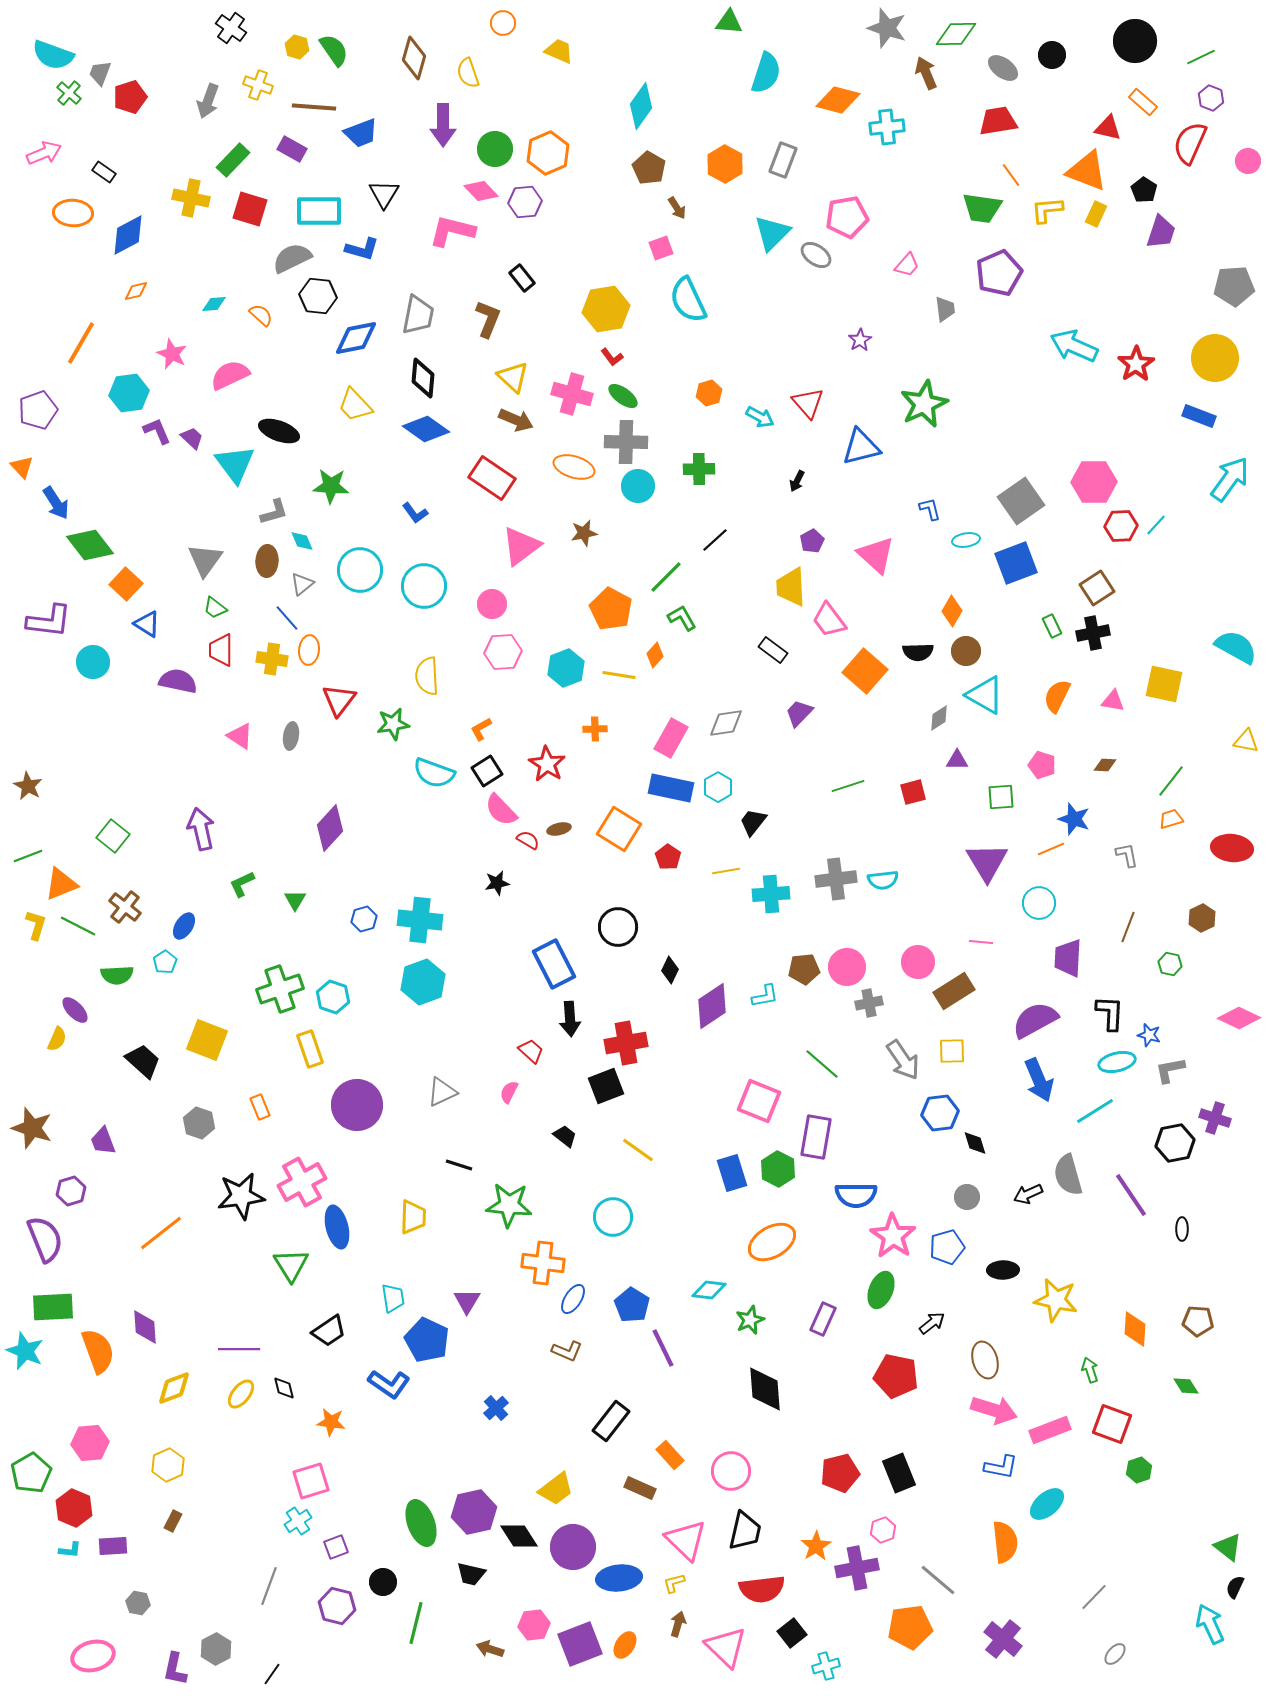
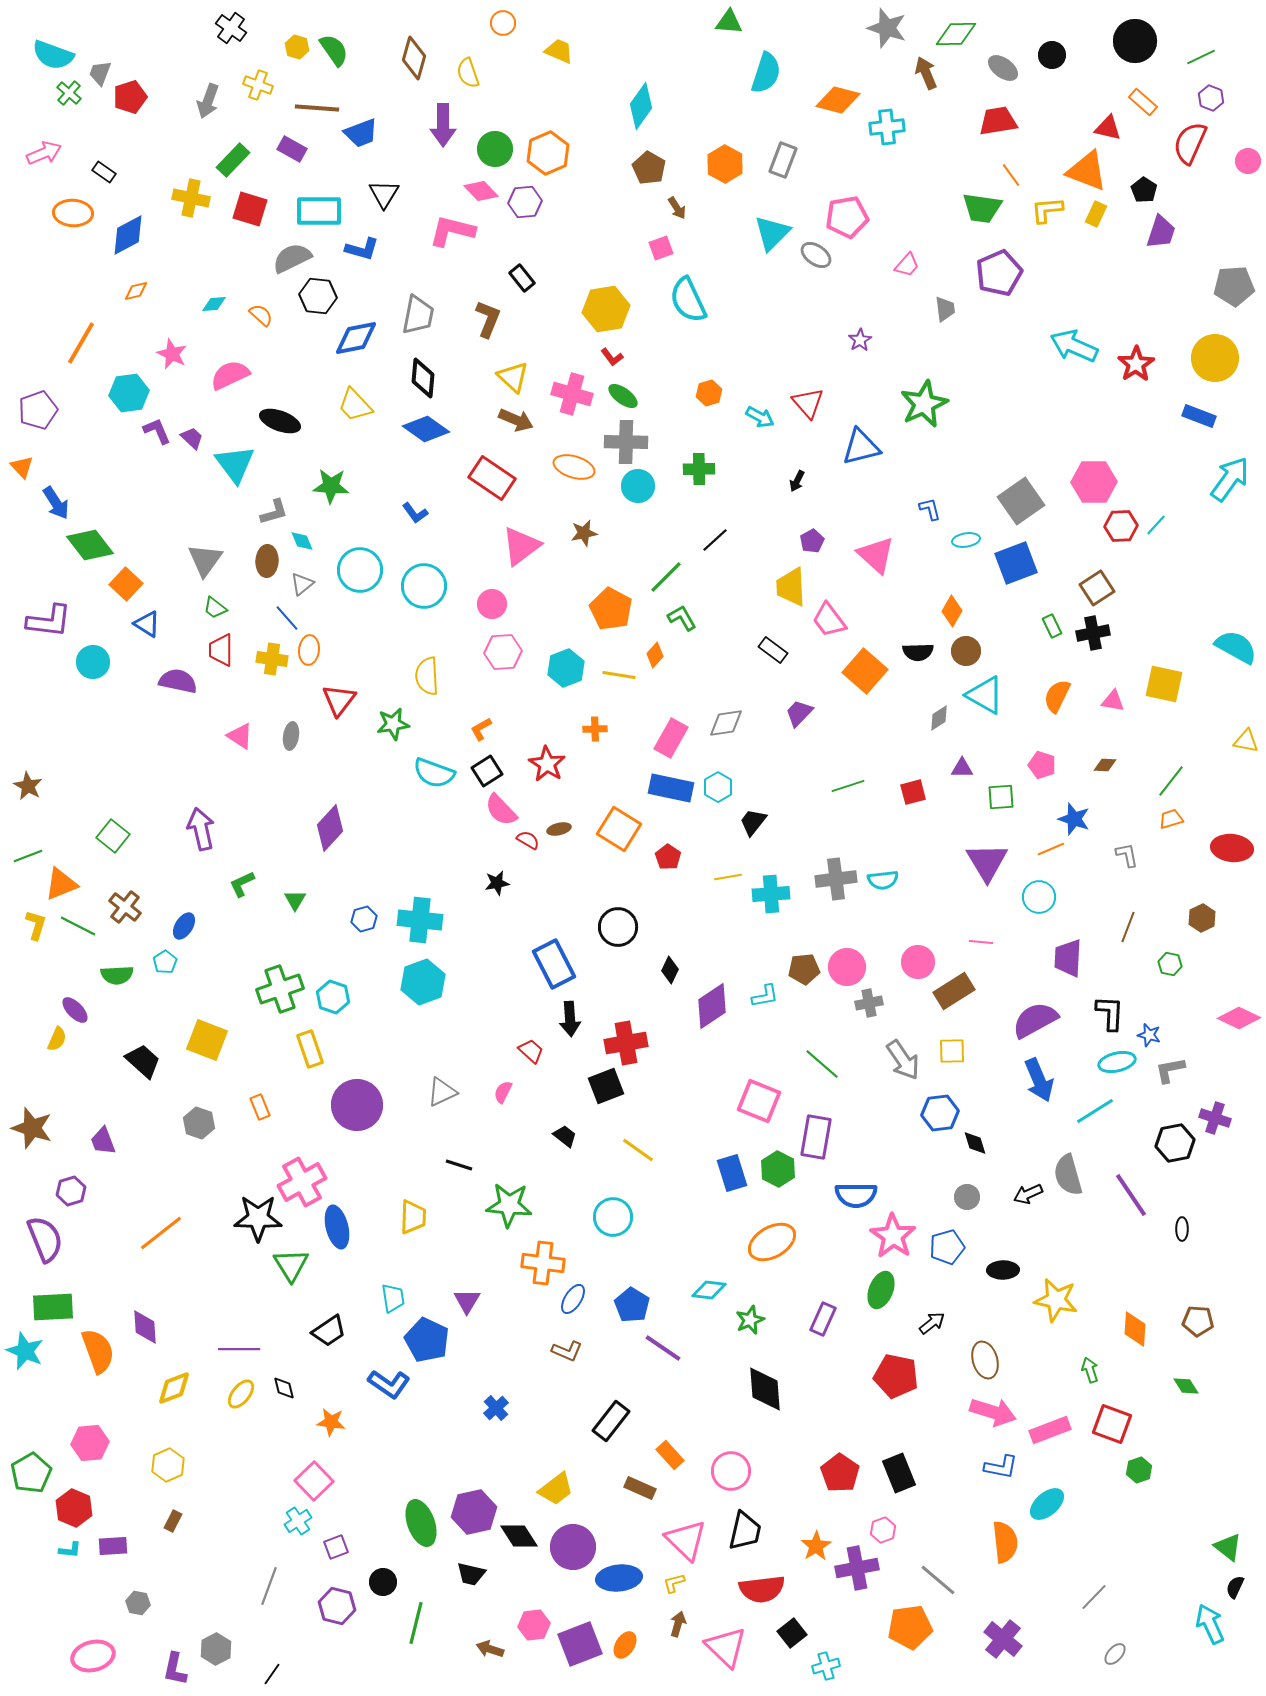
brown line at (314, 107): moved 3 px right, 1 px down
black ellipse at (279, 431): moved 1 px right, 10 px up
purple triangle at (957, 760): moved 5 px right, 8 px down
yellow line at (726, 871): moved 2 px right, 6 px down
cyan circle at (1039, 903): moved 6 px up
pink semicircle at (509, 1092): moved 6 px left
black star at (241, 1196): moved 17 px right, 22 px down; rotated 9 degrees clockwise
purple line at (663, 1348): rotated 30 degrees counterclockwise
pink arrow at (994, 1410): moved 1 px left, 2 px down
red pentagon at (840, 1473): rotated 24 degrees counterclockwise
pink square at (311, 1481): moved 3 px right; rotated 27 degrees counterclockwise
